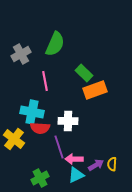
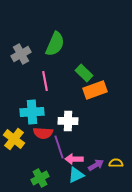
cyan cross: rotated 15 degrees counterclockwise
red semicircle: moved 3 px right, 5 px down
yellow semicircle: moved 4 px right, 1 px up; rotated 88 degrees clockwise
